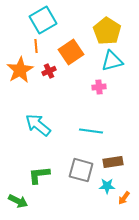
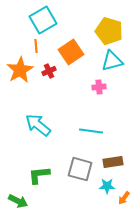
yellow pentagon: moved 2 px right; rotated 16 degrees counterclockwise
gray square: moved 1 px left, 1 px up
